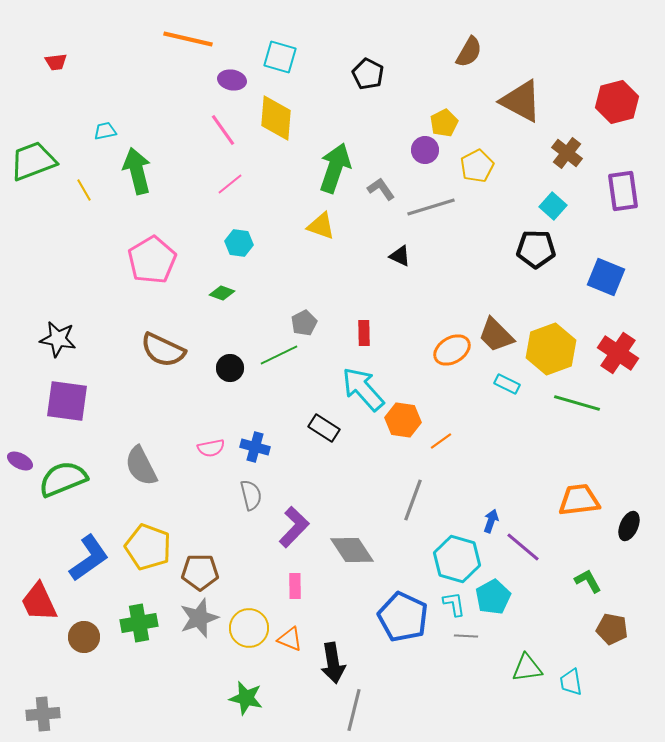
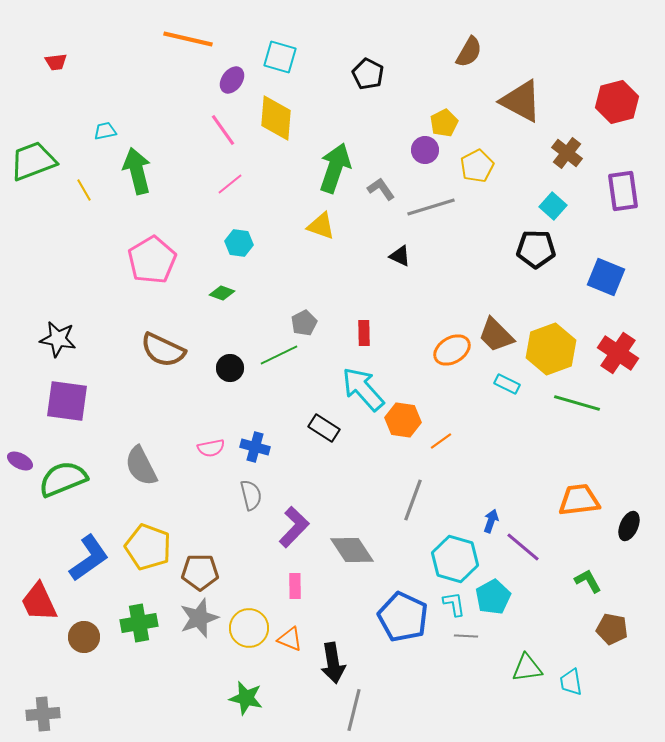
purple ellipse at (232, 80): rotated 64 degrees counterclockwise
cyan hexagon at (457, 559): moved 2 px left
